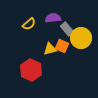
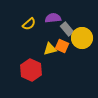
yellow circle: moved 1 px right
